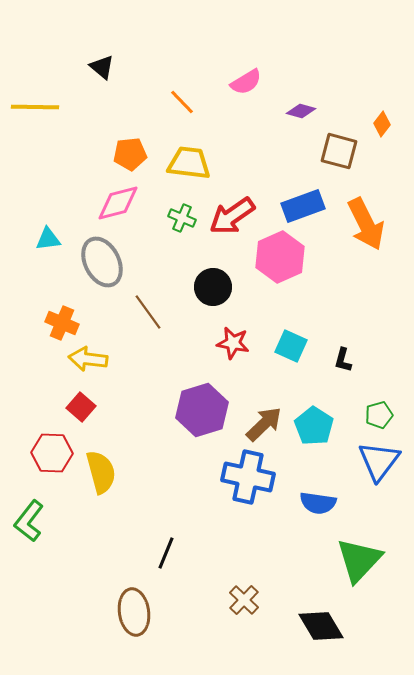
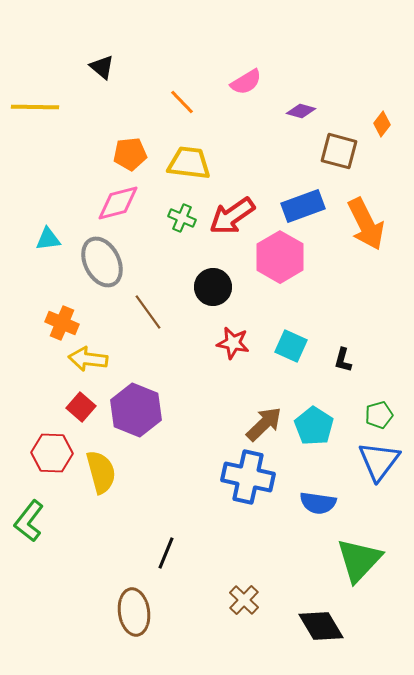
pink hexagon: rotated 6 degrees counterclockwise
purple hexagon: moved 66 px left; rotated 21 degrees counterclockwise
